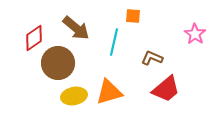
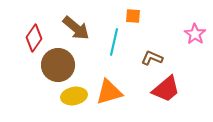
red diamond: rotated 20 degrees counterclockwise
brown circle: moved 2 px down
